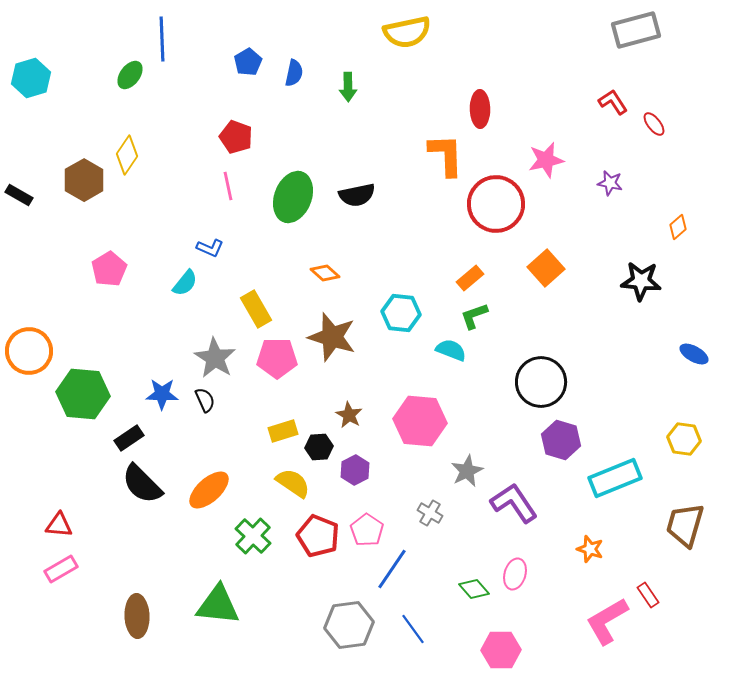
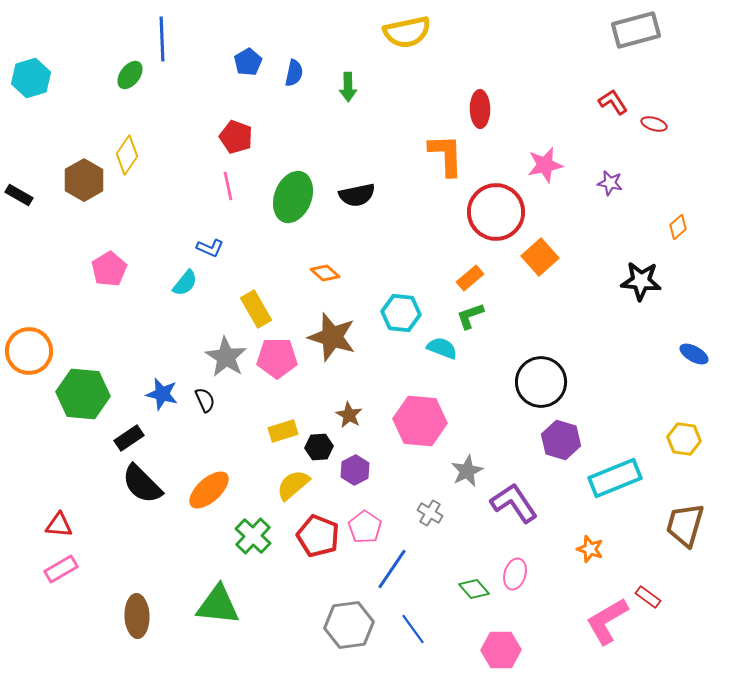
red ellipse at (654, 124): rotated 35 degrees counterclockwise
pink star at (546, 160): moved 1 px left, 5 px down
red circle at (496, 204): moved 8 px down
orange square at (546, 268): moved 6 px left, 11 px up
green L-shape at (474, 316): moved 4 px left
cyan semicircle at (451, 350): moved 9 px left, 2 px up
gray star at (215, 358): moved 11 px right, 1 px up
blue star at (162, 394): rotated 12 degrees clockwise
yellow semicircle at (293, 483): moved 2 px down; rotated 75 degrees counterclockwise
pink pentagon at (367, 530): moved 2 px left, 3 px up
red rectangle at (648, 595): moved 2 px down; rotated 20 degrees counterclockwise
